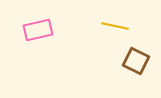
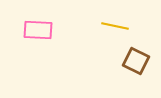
pink rectangle: rotated 16 degrees clockwise
